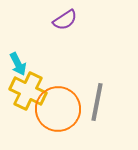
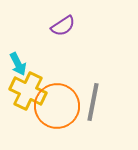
purple semicircle: moved 2 px left, 6 px down
gray line: moved 4 px left
orange circle: moved 1 px left, 3 px up
